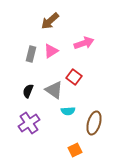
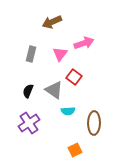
brown arrow: moved 2 px right, 1 px down; rotated 18 degrees clockwise
pink triangle: moved 9 px right, 3 px down; rotated 21 degrees counterclockwise
brown ellipse: rotated 15 degrees counterclockwise
